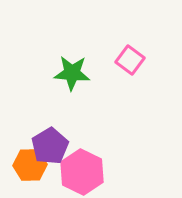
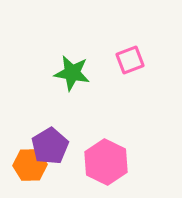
pink square: rotated 32 degrees clockwise
green star: rotated 6 degrees clockwise
pink hexagon: moved 24 px right, 10 px up
